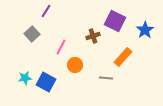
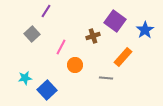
purple square: rotated 10 degrees clockwise
blue square: moved 1 px right, 8 px down; rotated 18 degrees clockwise
